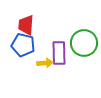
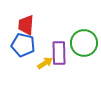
yellow arrow: rotated 28 degrees counterclockwise
